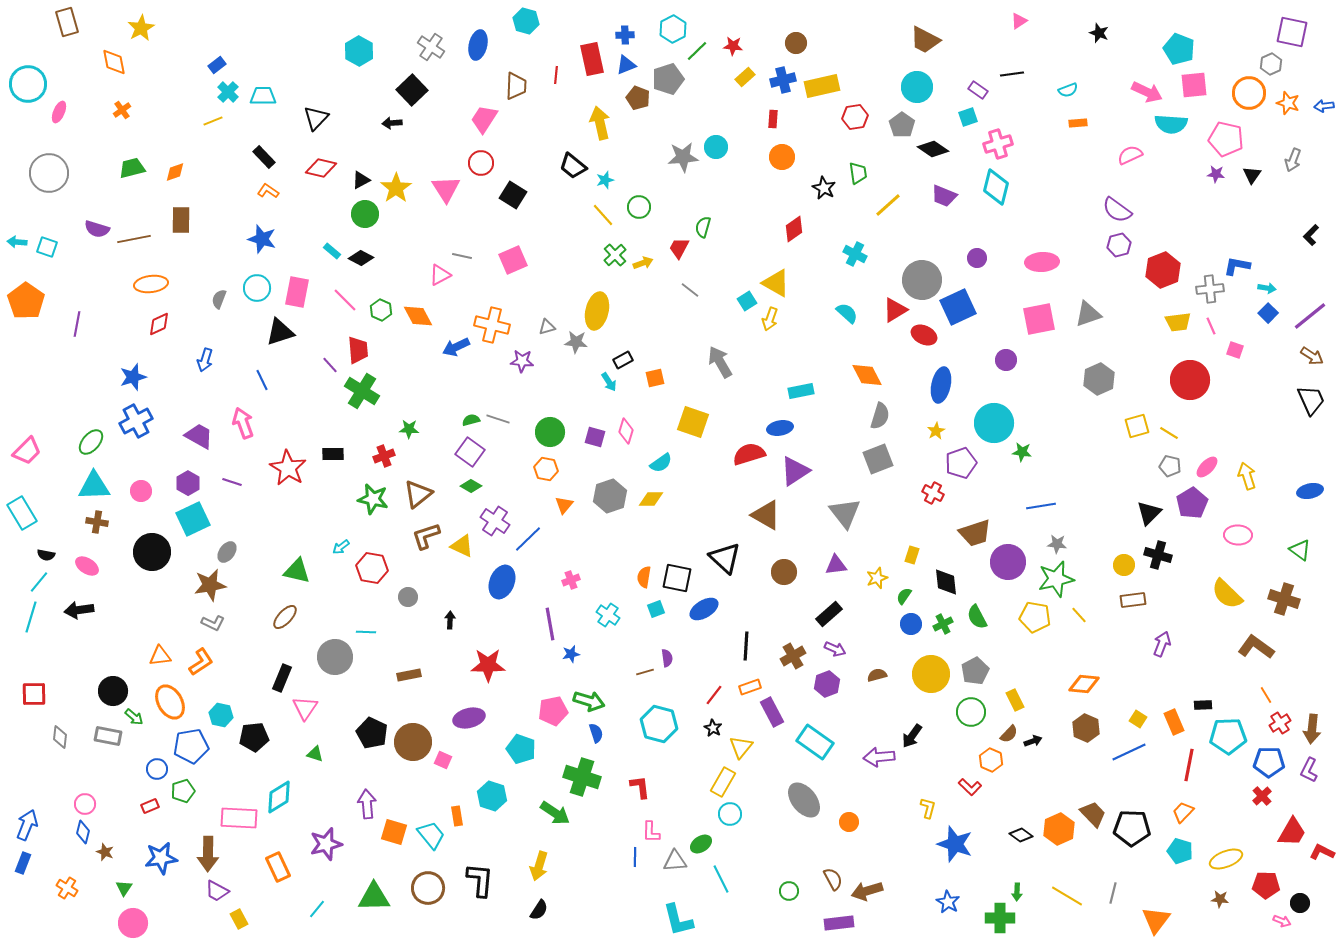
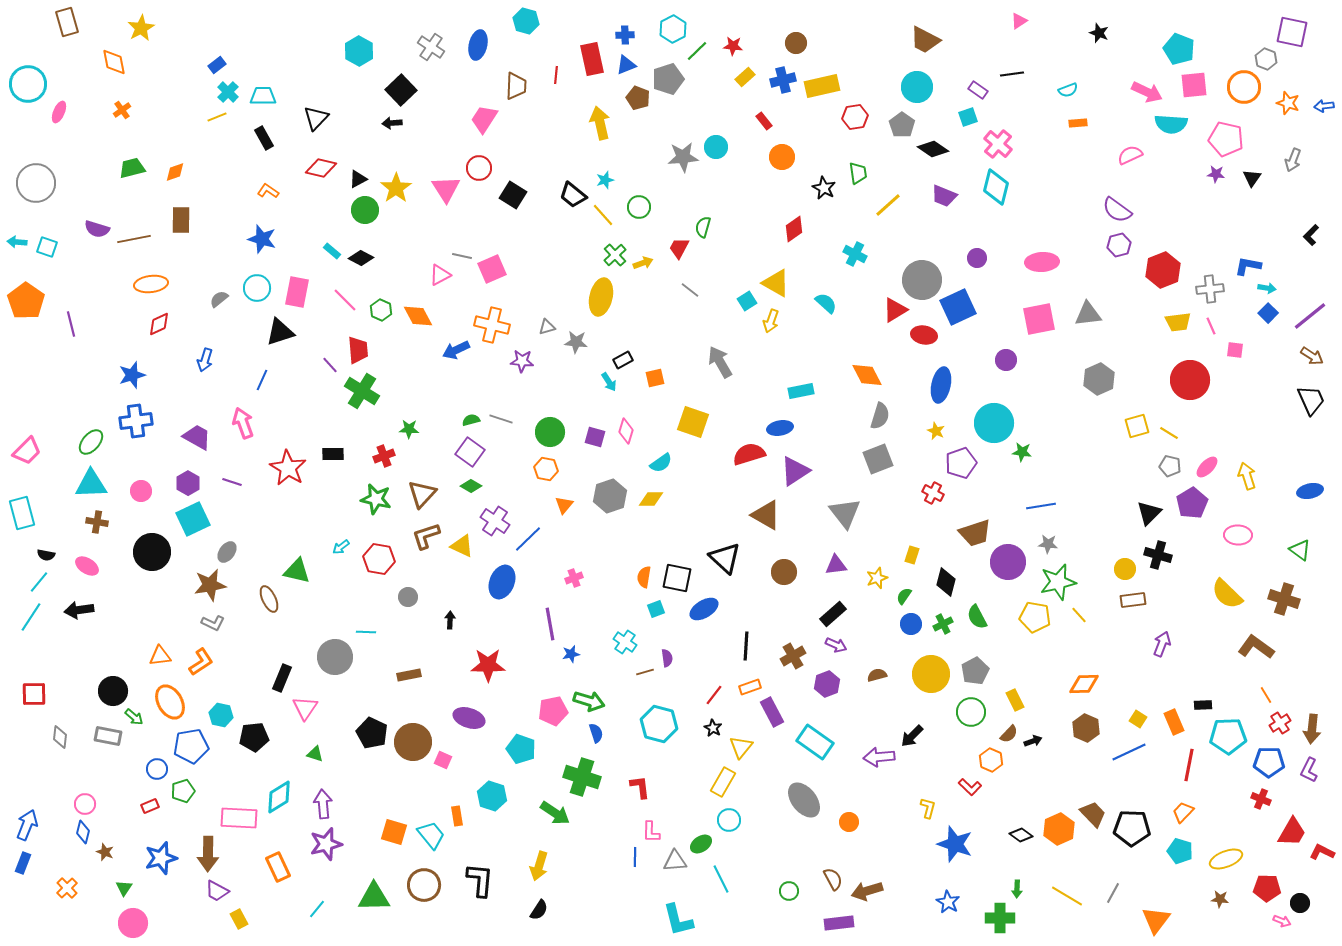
gray hexagon at (1271, 64): moved 5 px left, 5 px up; rotated 15 degrees counterclockwise
black square at (412, 90): moved 11 px left
orange circle at (1249, 93): moved 5 px left, 6 px up
red rectangle at (773, 119): moved 9 px left, 2 px down; rotated 42 degrees counterclockwise
yellow line at (213, 121): moved 4 px right, 4 px up
pink cross at (998, 144): rotated 32 degrees counterclockwise
black rectangle at (264, 157): moved 19 px up; rotated 15 degrees clockwise
red circle at (481, 163): moved 2 px left, 5 px down
black trapezoid at (573, 166): moved 29 px down
gray circle at (49, 173): moved 13 px left, 10 px down
black triangle at (1252, 175): moved 3 px down
black triangle at (361, 180): moved 3 px left, 1 px up
green circle at (365, 214): moved 4 px up
pink square at (513, 260): moved 21 px left, 9 px down
blue L-shape at (1237, 266): moved 11 px right
gray semicircle at (219, 299): rotated 30 degrees clockwise
yellow ellipse at (597, 311): moved 4 px right, 14 px up
cyan semicircle at (847, 313): moved 21 px left, 10 px up
gray triangle at (1088, 314): rotated 12 degrees clockwise
yellow arrow at (770, 319): moved 1 px right, 2 px down
purple line at (77, 324): moved 6 px left; rotated 25 degrees counterclockwise
red ellipse at (924, 335): rotated 15 degrees counterclockwise
blue arrow at (456, 347): moved 3 px down
pink square at (1235, 350): rotated 12 degrees counterclockwise
blue star at (133, 377): moved 1 px left, 2 px up
blue line at (262, 380): rotated 50 degrees clockwise
gray line at (498, 419): moved 3 px right
blue cross at (136, 421): rotated 20 degrees clockwise
yellow star at (936, 431): rotated 18 degrees counterclockwise
purple trapezoid at (199, 436): moved 2 px left, 1 px down
cyan triangle at (94, 486): moved 3 px left, 2 px up
brown triangle at (418, 494): moved 4 px right; rotated 8 degrees counterclockwise
green star at (373, 499): moved 3 px right
cyan rectangle at (22, 513): rotated 16 degrees clockwise
gray star at (1057, 544): moved 9 px left
yellow circle at (1124, 565): moved 1 px right, 4 px down
red hexagon at (372, 568): moved 7 px right, 9 px up
green star at (1056, 579): moved 2 px right, 3 px down
pink cross at (571, 580): moved 3 px right, 2 px up
black diamond at (946, 582): rotated 20 degrees clockwise
black rectangle at (829, 614): moved 4 px right
cyan cross at (608, 615): moved 17 px right, 27 px down
cyan line at (31, 617): rotated 16 degrees clockwise
brown ellipse at (285, 617): moved 16 px left, 18 px up; rotated 68 degrees counterclockwise
purple arrow at (835, 649): moved 1 px right, 4 px up
orange diamond at (1084, 684): rotated 8 degrees counterclockwise
purple ellipse at (469, 718): rotated 32 degrees clockwise
black arrow at (912, 736): rotated 10 degrees clockwise
red cross at (1262, 796): moved 1 px left, 3 px down; rotated 24 degrees counterclockwise
purple arrow at (367, 804): moved 44 px left
cyan circle at (730, 814): moved 1 px left, 6 px down
blue star at (161, 858): rotated 8 degrees counterclockwise
red pentagon at (1266, 885): moved 1 px right, 3 px down
orange cross at (67, 888): rotated 15 degrees clockwise
brown circle at (428, 888): moved 4 px left, 3 px up
green arrow at (1017, 892): moved 3 px up
gray line at (1113, 893): rotated 15 degrees clockwise
